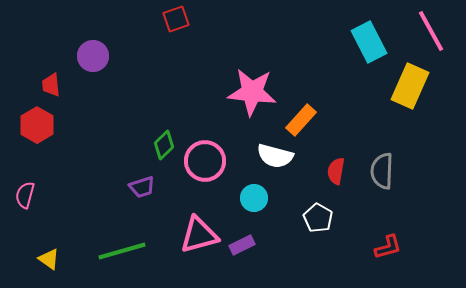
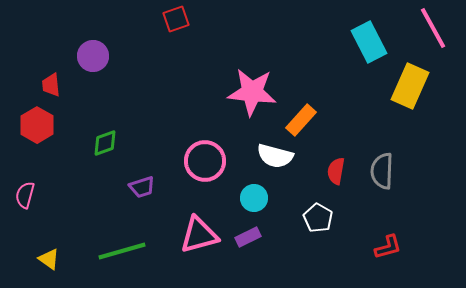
pink line: moved 2 px right, 3 px up
green diamond: moved 59 px left, 2 px up; rotated 24 degrees clockwise
purple rectangle: moved 6 px right, 8 px up
